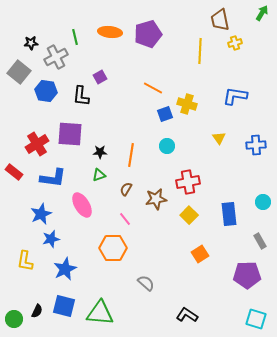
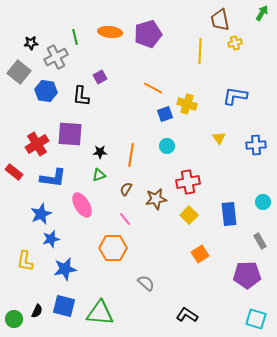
blue star at (65, 269): rotated 15 degrees clockwise
